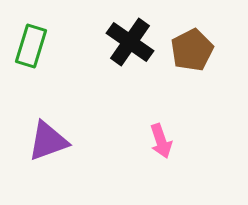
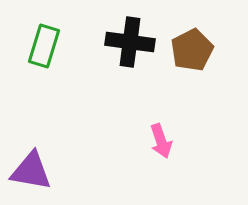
black cross: rotated 27 degrees counterclockwise
green rectangle: moved 13 px right
purple triangle: moved 17 px left, 30 px down; rotated 30 degrees clockwise
